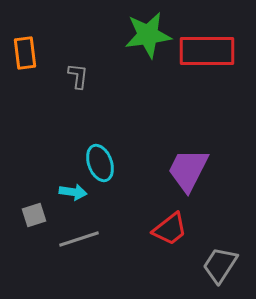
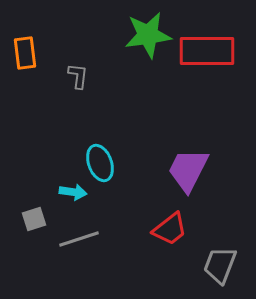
gray square: moved 4 px down
gray trapezoid: rotated 12 degrees counterclockwise
